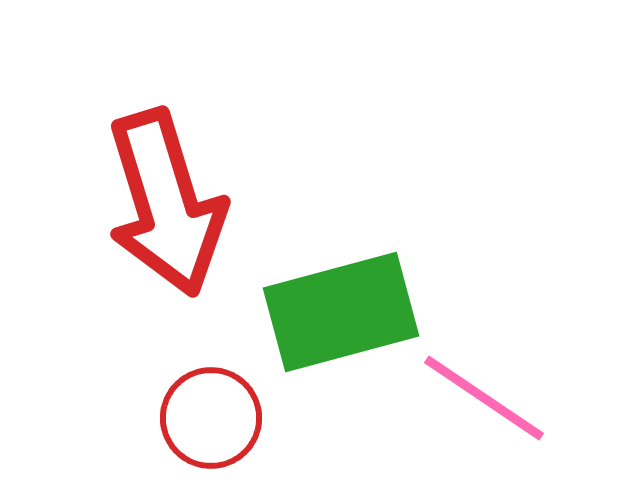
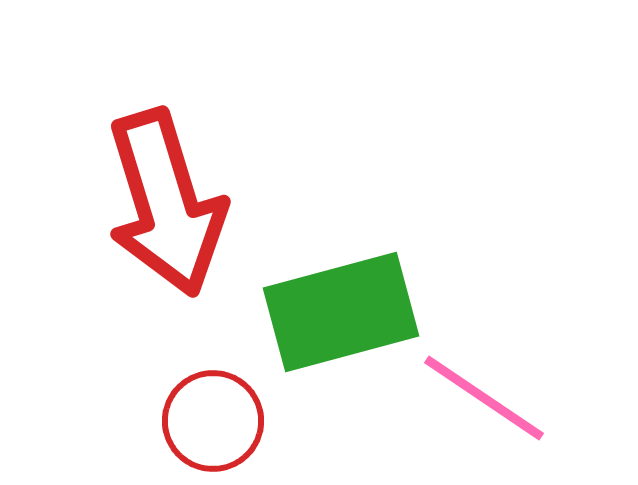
red circle: moved 2 px right, 3 px down
